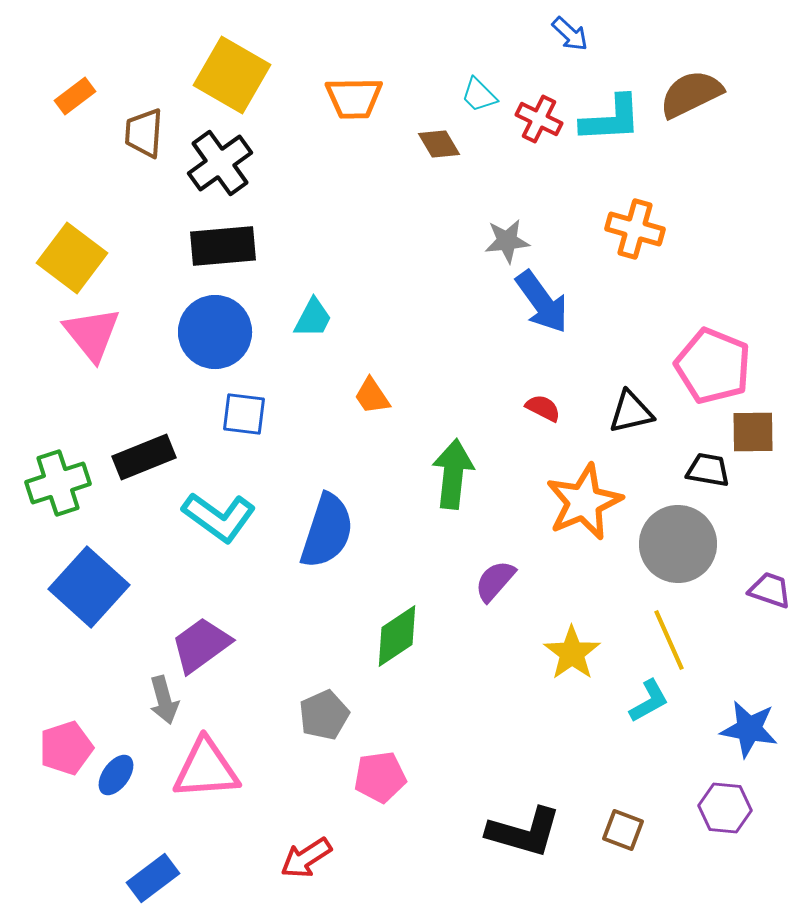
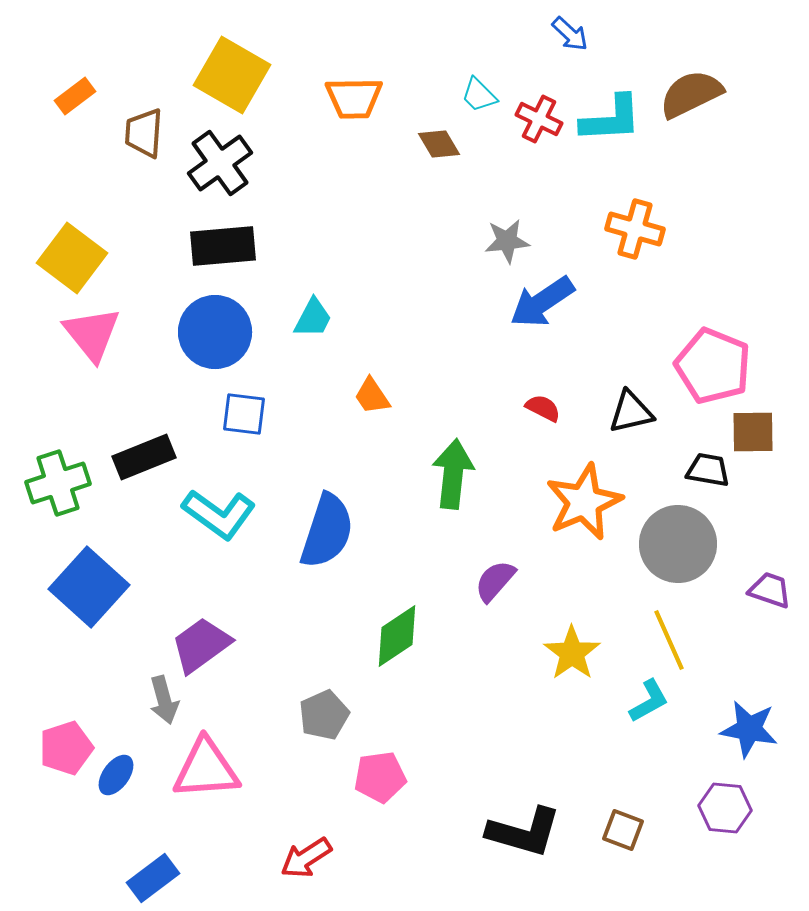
blue arrow at (542, 302): rotated 92 degrees clockwise
cyan L-shape at (219, 517): moved 3 px up
